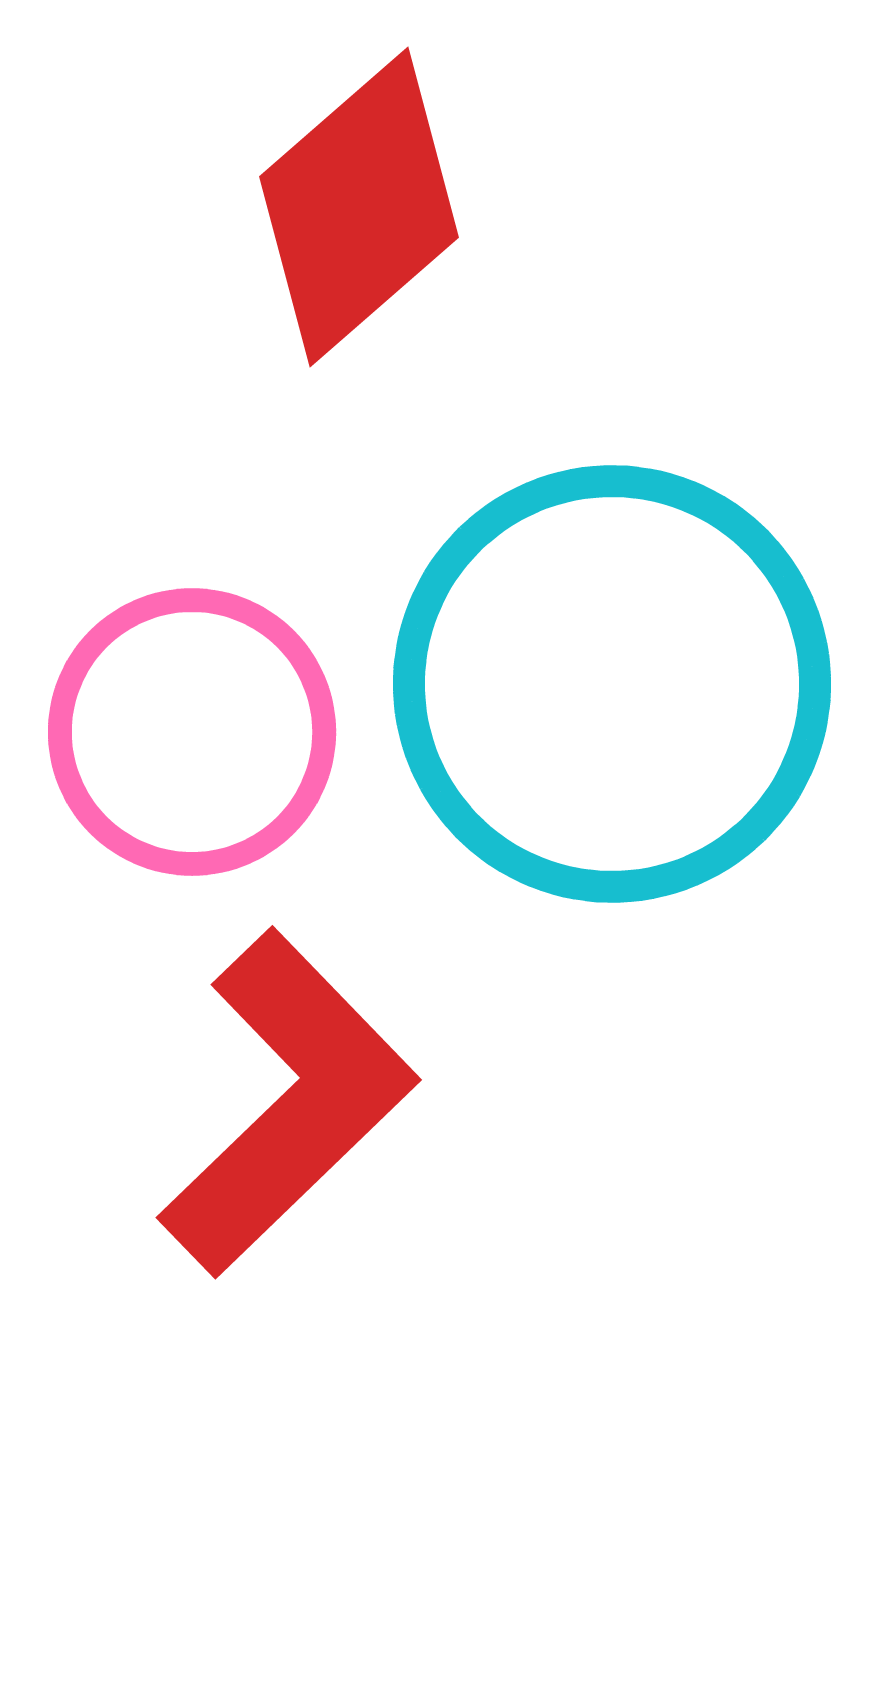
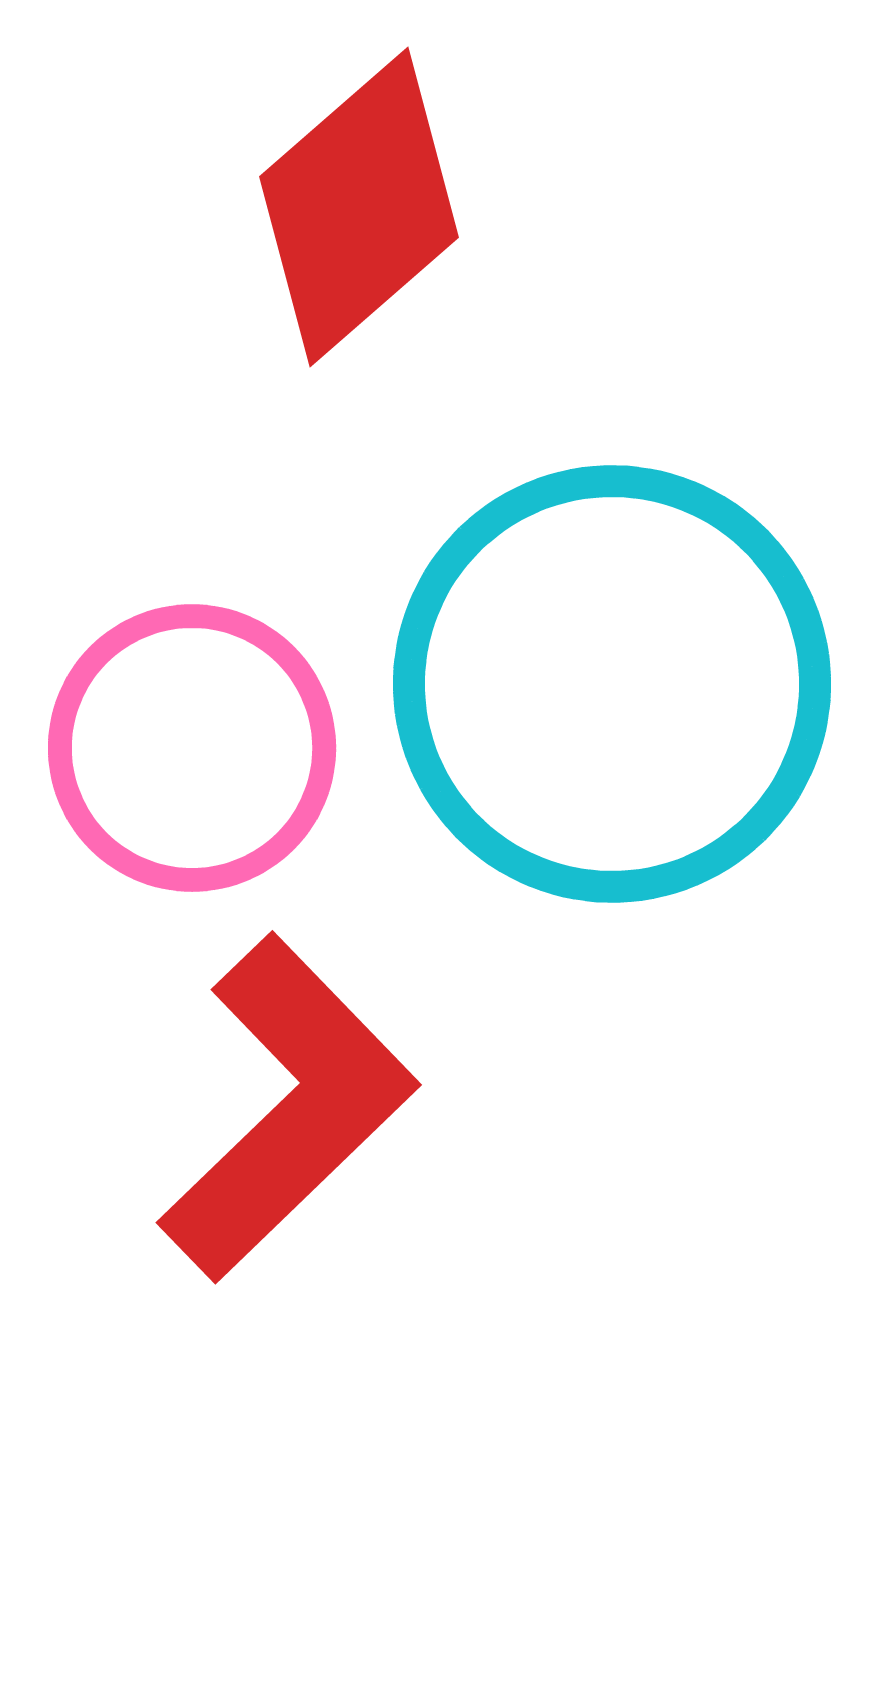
pink circle: moved 16 px down
red L-shape: moved 5 px down
